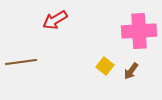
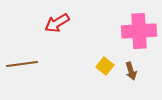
red arrow: moved 2 px right, 3 px down
brown line: moved 1 px right, 2 px down
brown arrow: rotated 54 degrees counterclockwise
